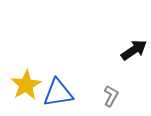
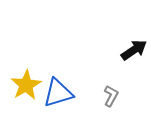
blue triangle: rotated 8 degrees counterclockwise
